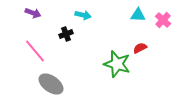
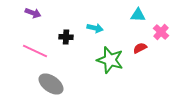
cyan arrow: moved 12 px right, 13 px down
pink cross: moved 2 px left, 12 px down
black cross: moved 3 px down; rotated 24 degrees clockwise
pink line: rotated 25 degrees counterclockwise
green star: moved 7 px left, 4 px up
